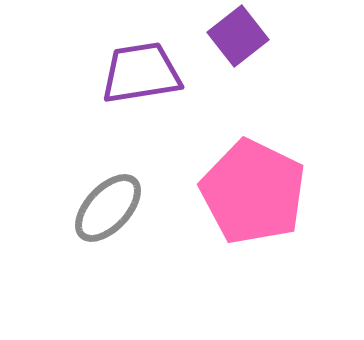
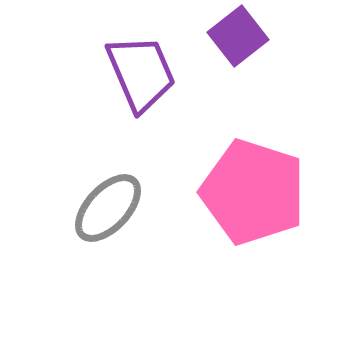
purple trapezoid: rotated 76 degrees clockwise
pink pentagon: rotated 8 degrees counterclockwise
